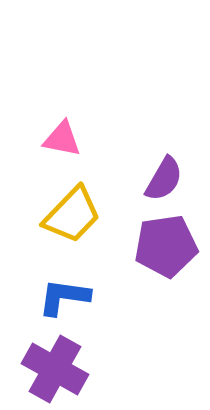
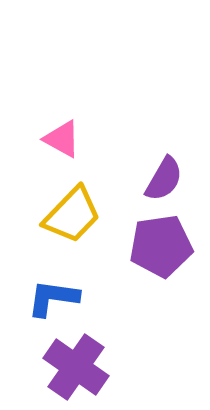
pink triangle: rotated 18 degrees clockwise
purple pentagon: moved 5 px left
blue L-shape: moved 11 px left, 1 px down
purple cross: moved 21 px right, 2 px up; rotated 6 degrees clockwise
